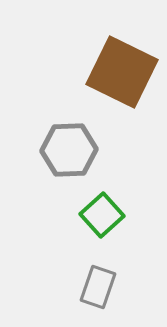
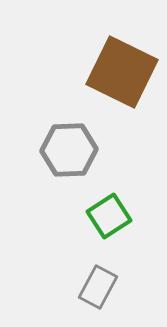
green square: moved 7 px right, 1 px down; rotated 9 degrees clockwise
gray rectangle: rotated 9 degrees clockwise
